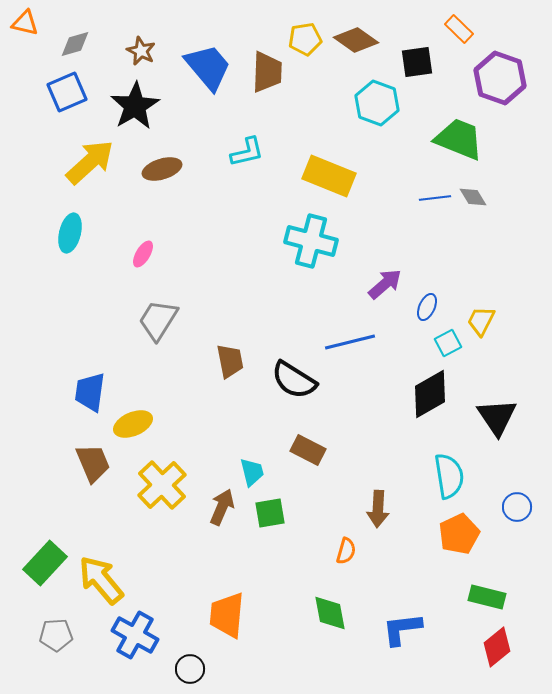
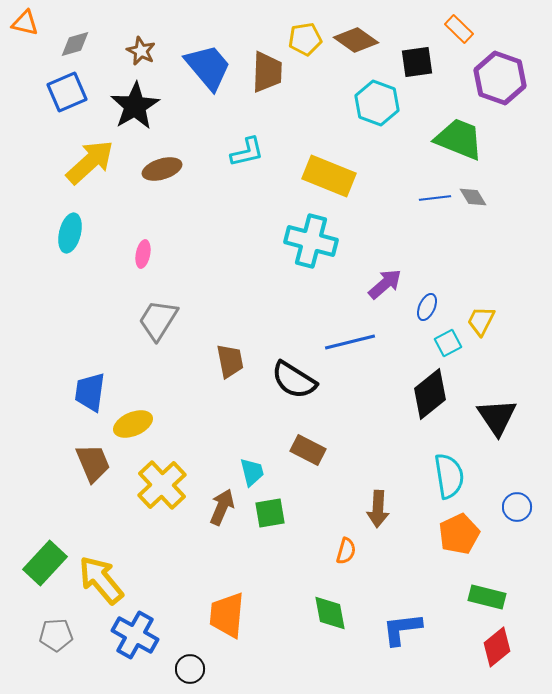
pink ellipse at (143, 254): rotated 20 degrees counterclockwise
black diamond at (430, 394): rotated 9 degrees counterclockwise
